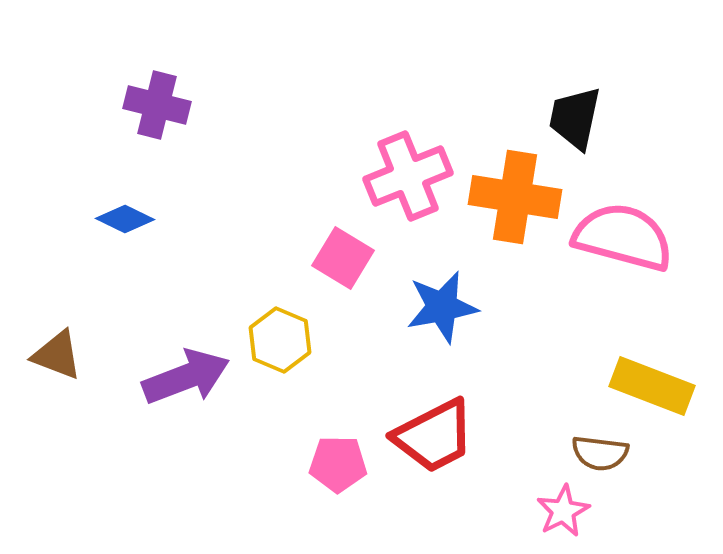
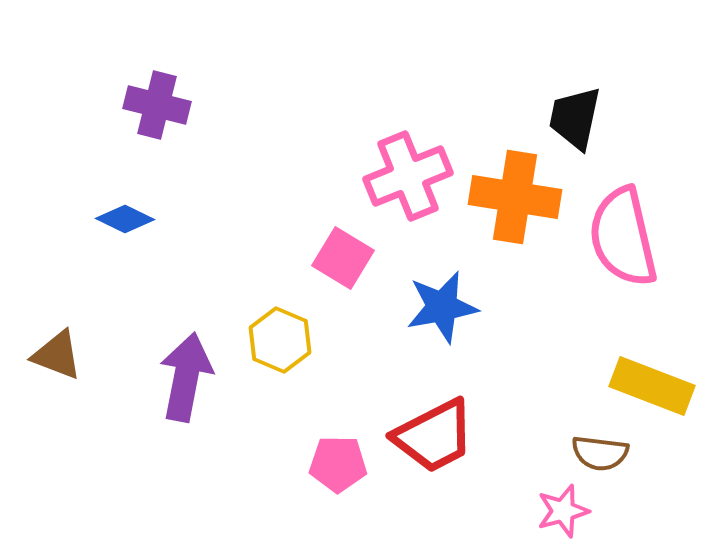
pink semicircle: rotated 118 degrees counterclockwise
purple arrow: rotated 58 degrees counterclockwise
pink star: rotated 12 degrees clockwise
